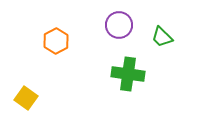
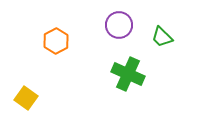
green cross: rotated 16 degrees clockwise
